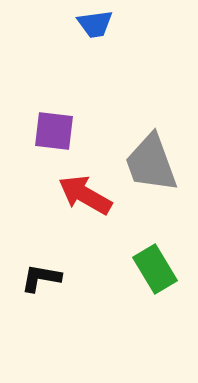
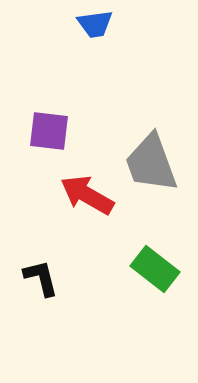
purple square: moved 5 px left
red arrow: moved 2 px right
green rectangle: rotated 21 degrees counterclockwise
black L-shape: rotated 66 degrees clockwise
